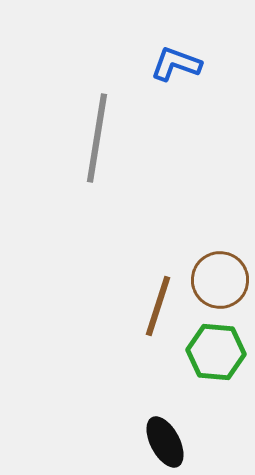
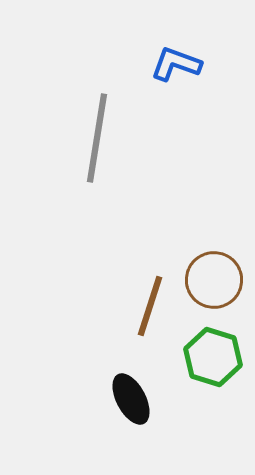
brown circle: moved 6 px left
brown line: moved 8 px left
green hexagon: moved 3 px left, 5 px down; rotated 12 degrees clockwise
black ellipse: moved 34 px left, 43 px up
